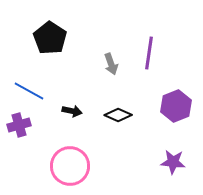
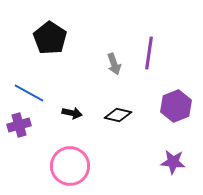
gray arrow: moved 3 px right
blue line: moved 2 px down
black arrow: moved 2 px down
black diamond: rotated 12 degrees counterclockwise
